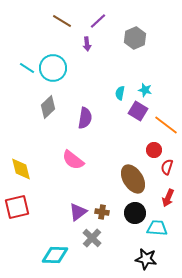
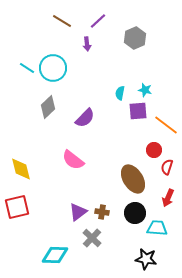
purple square: rotated 36 degrees counterclockwise
purple semicircle: rotated 35 degrees clockwise
